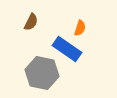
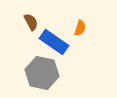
brown semicircle: rotated 54 degrees counterclockwise
blue rectangle: moved 13 px left, 7 px up
